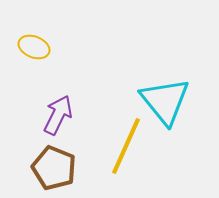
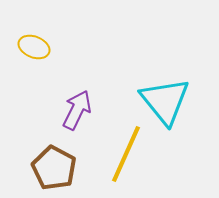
purple arrow: moved 19 px right, 5 px up
yellow line: moved 8 px down
brown pentagon: rotated 6 degrees clockwise
